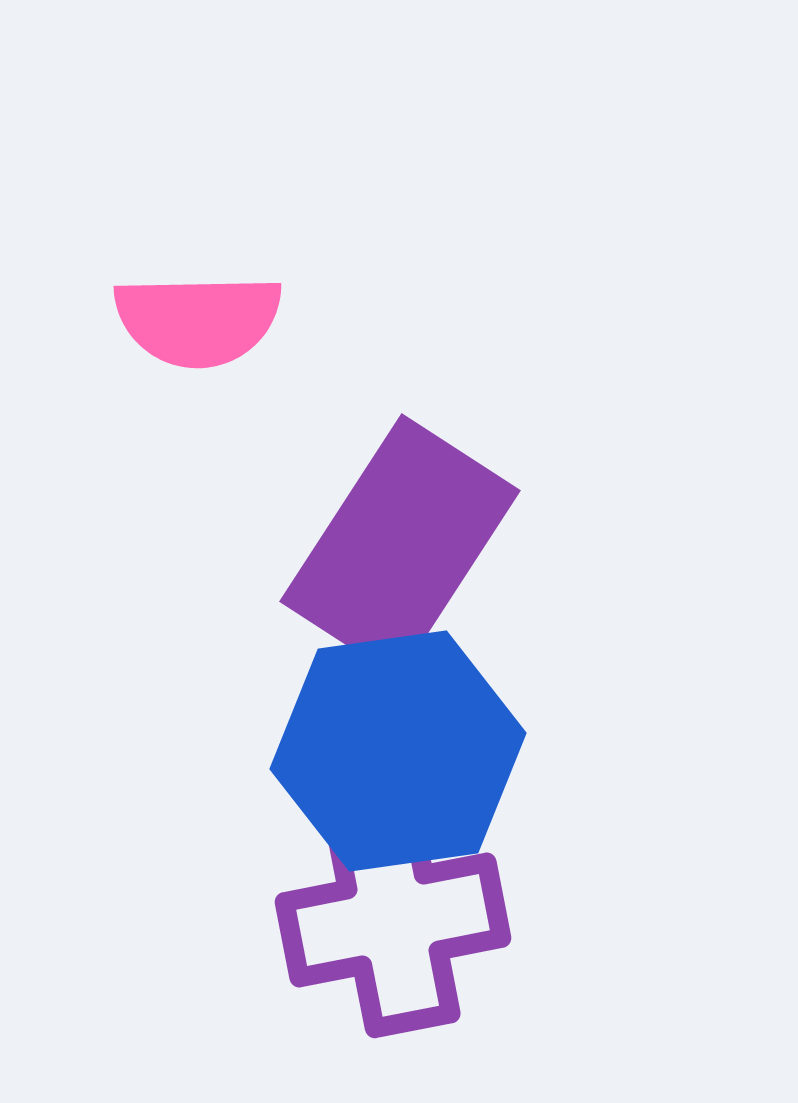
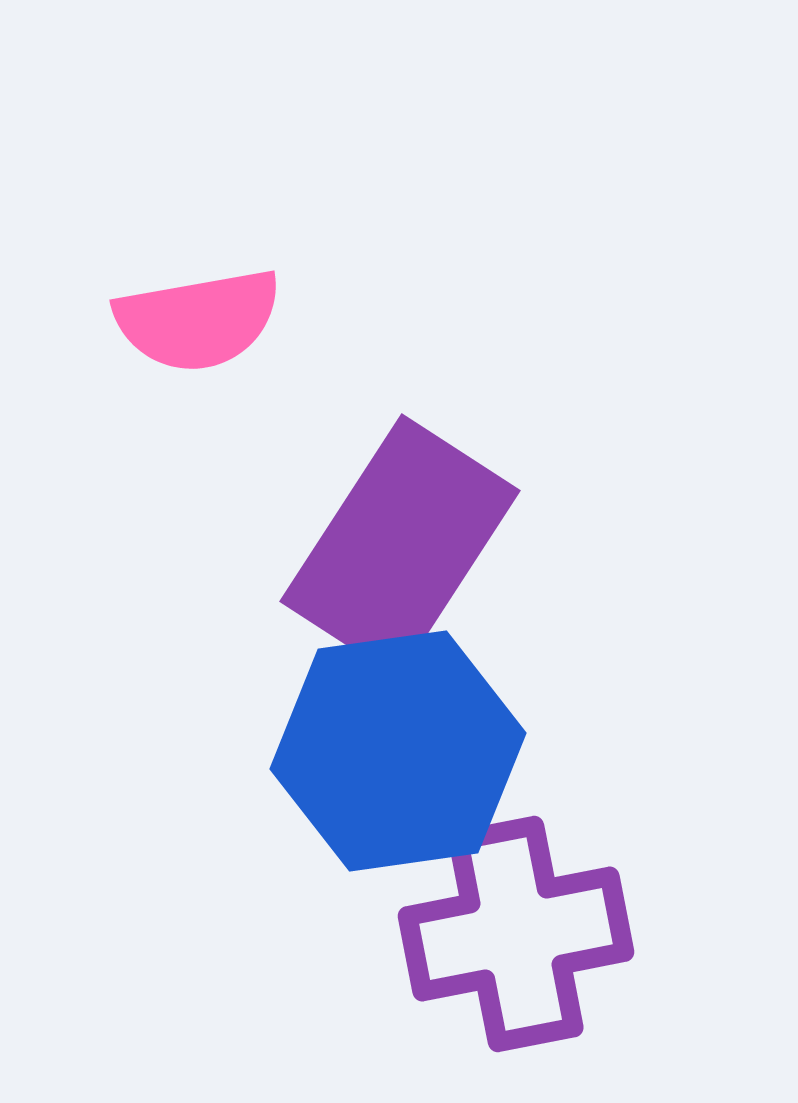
pink semicircle: rotated 9 degrees counterclockwise
purple cross: moved 123 px right, 14 px down
